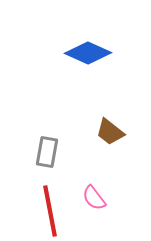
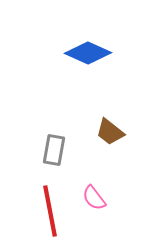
gray rectangle: moved 7 px right, 2 px up
